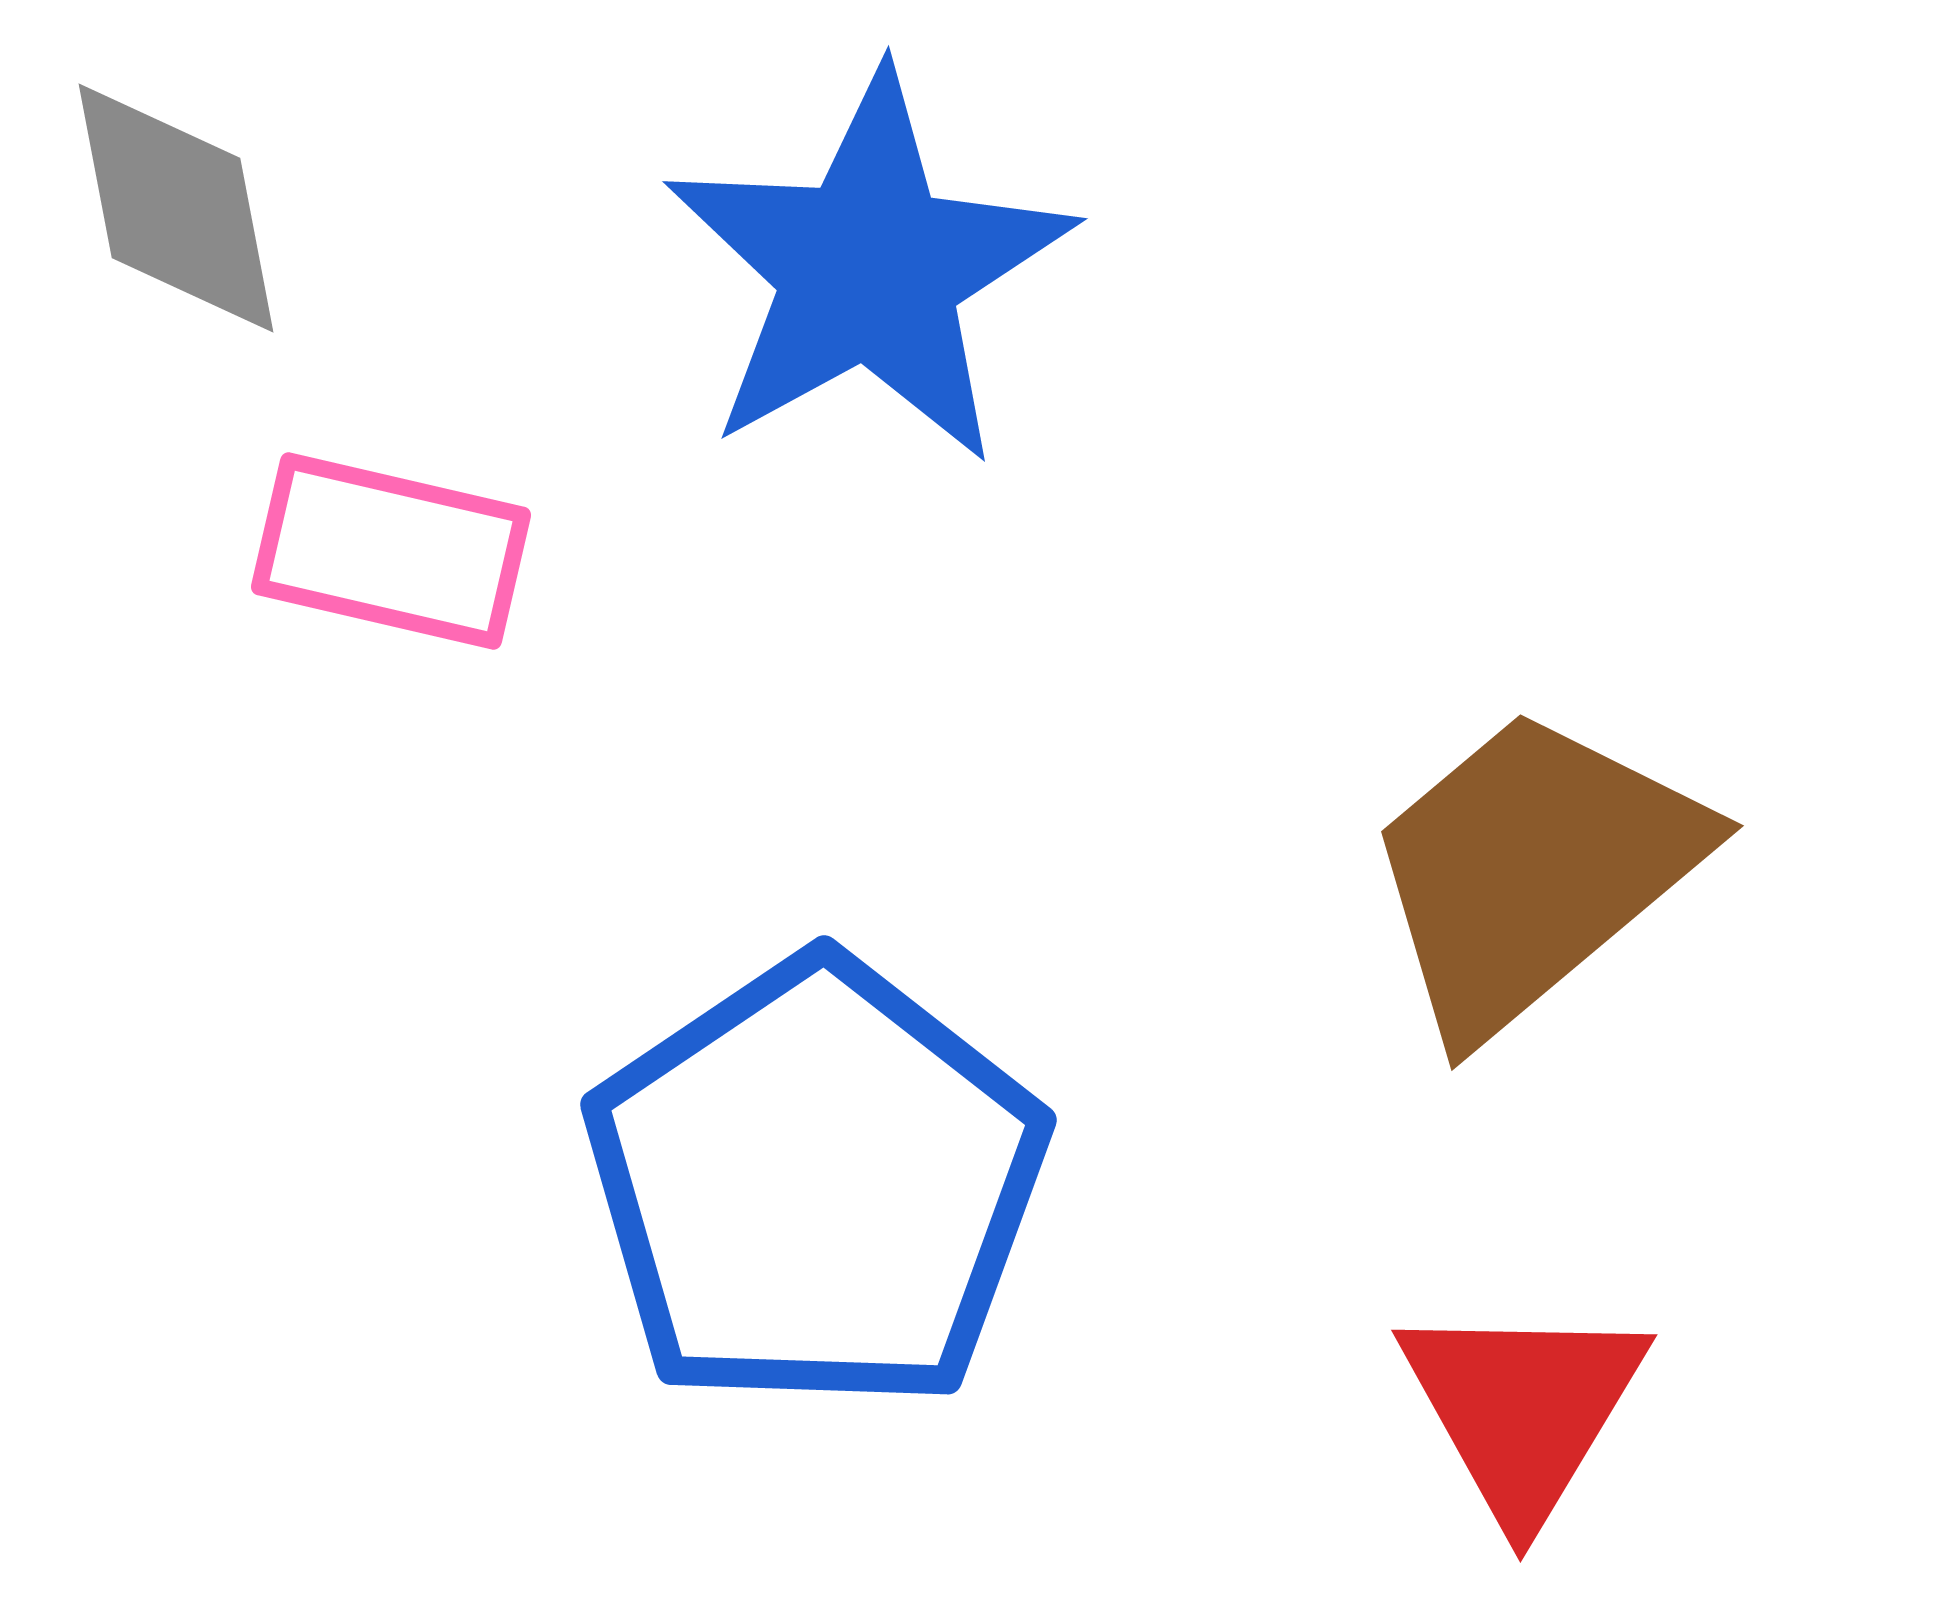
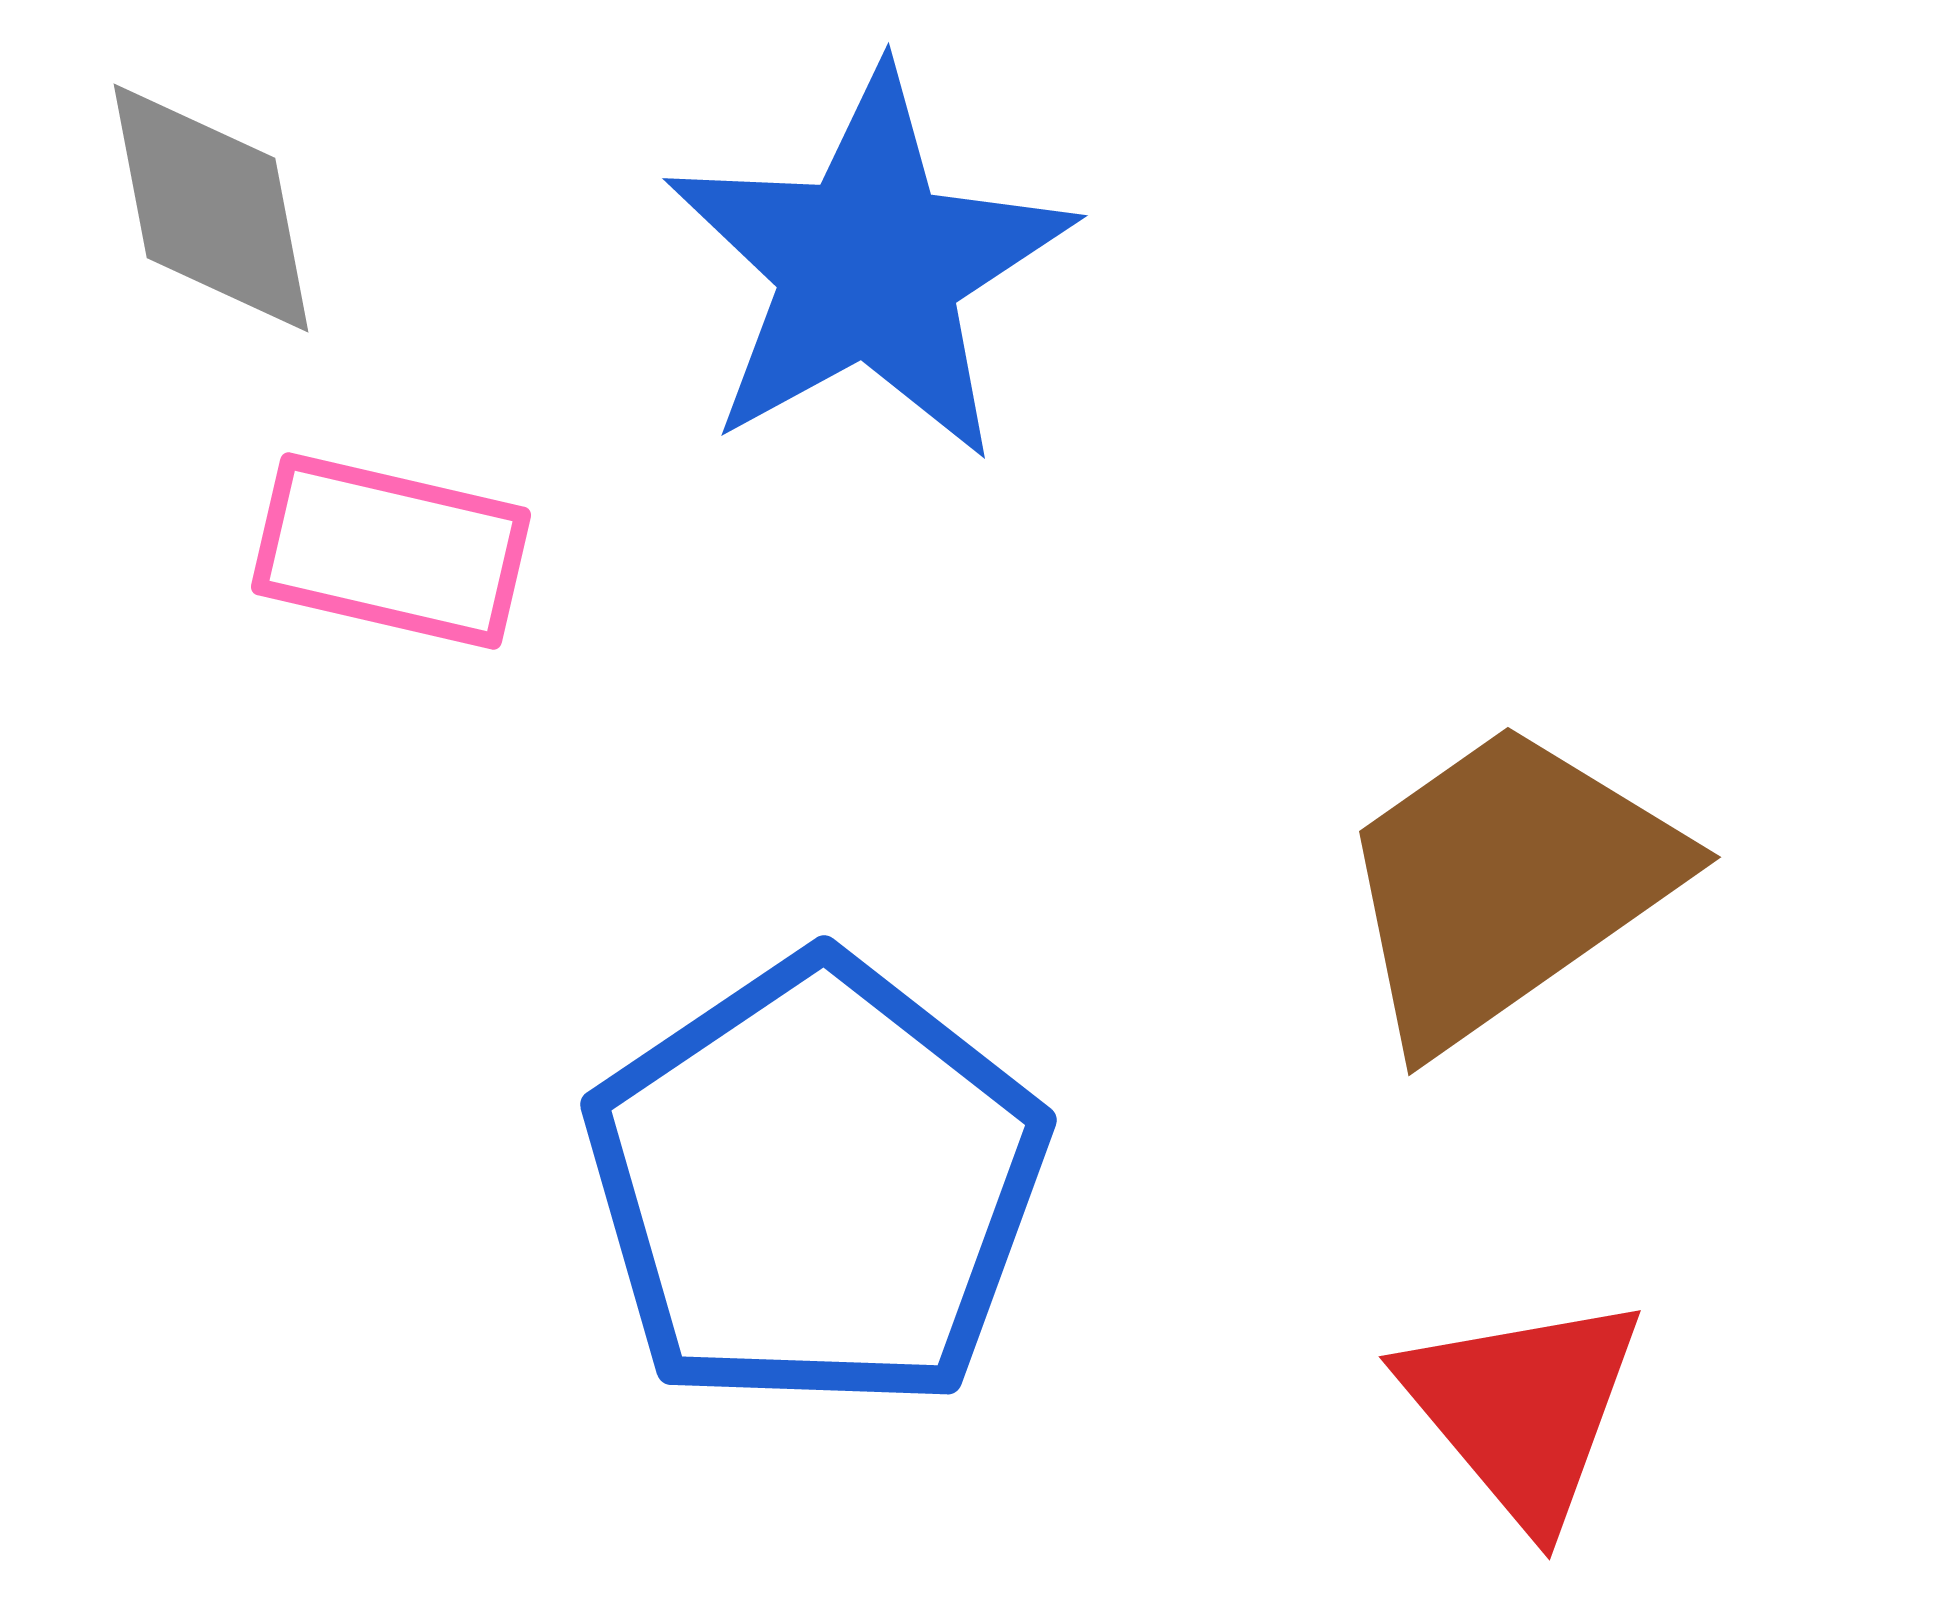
gray diamond: moved 35 px right
blue star: moved 3 px up
brown trapezoid: moved 26 px left, 13 px down; rotated 5 degrees clockwise
red triangle: rotated 11 degrees counterclockwise
